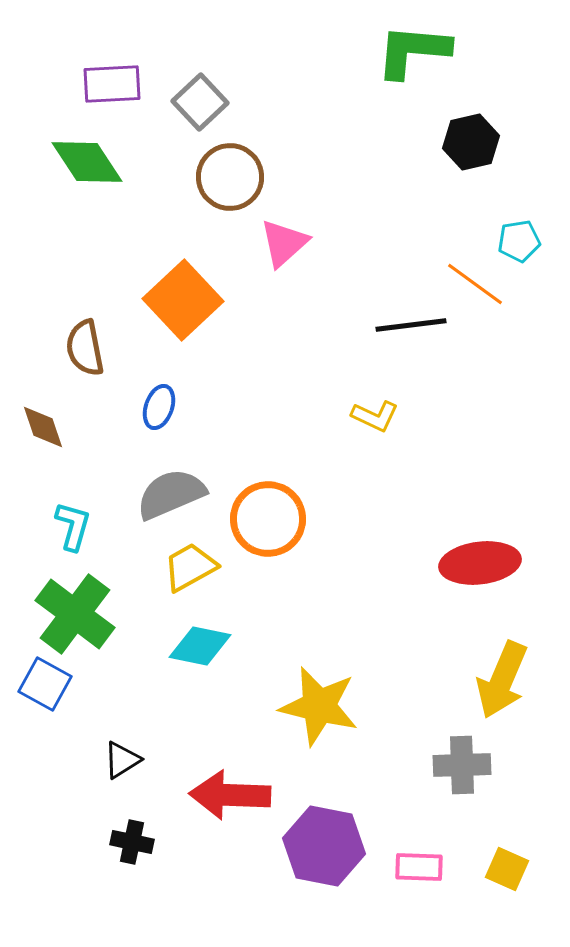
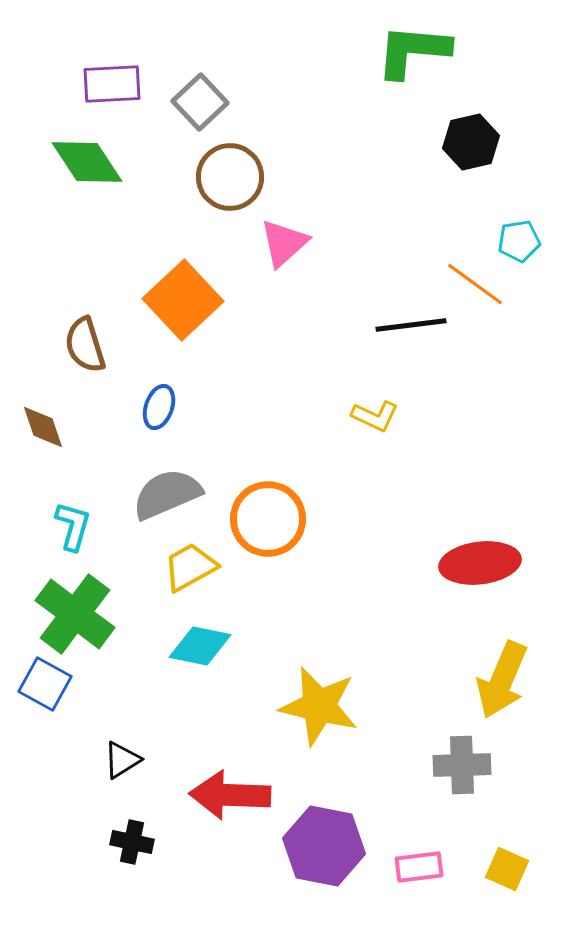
brown semicircle: moved 3 px up; rotated 6 degrees counterclockwise
gray semicircle: moved 4 px left
pink rectangle: rotated 9 degrees counterclockwise
